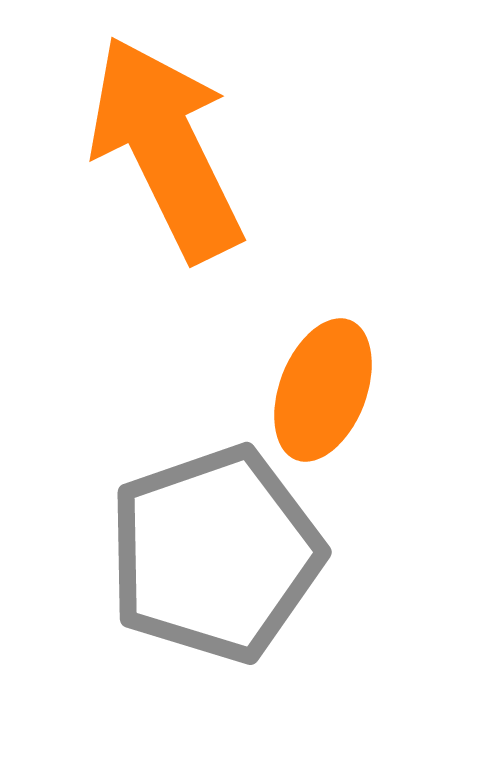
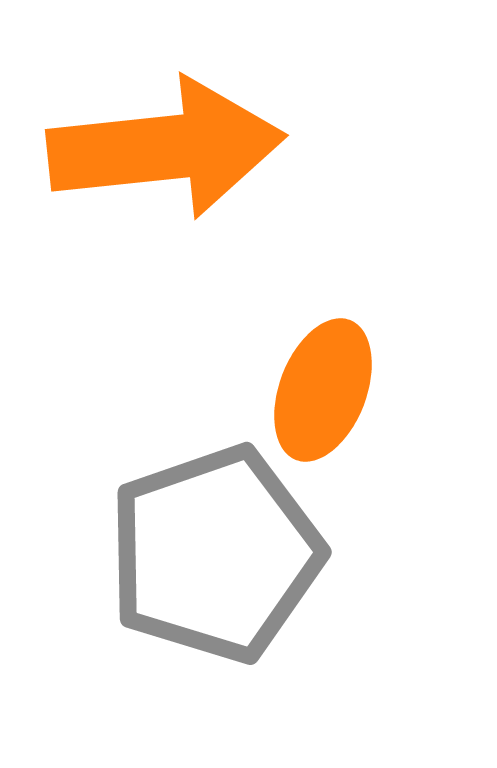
orange arrow: rotated 110 degrees clockwise
